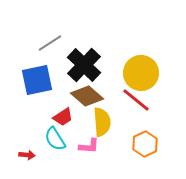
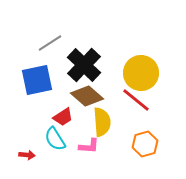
orange hexagon: rotated 10 degrees clockwise
